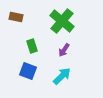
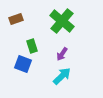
brown rectangle: moved 2 px down; rotated 32 degrees counterclockwise
purple arrow: moved 2 px left, 4 px down
blue square: moved 5 px left, 7 px up
